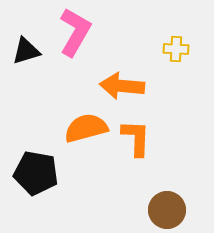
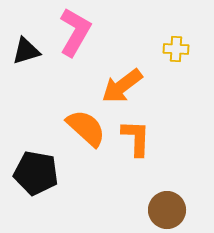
orange arrow: rotated 42 degrees counterclockwise
orange semicircle: rotated 57 degrees clockwise
